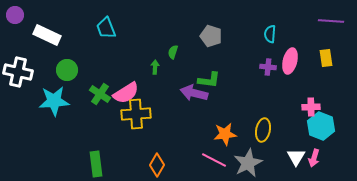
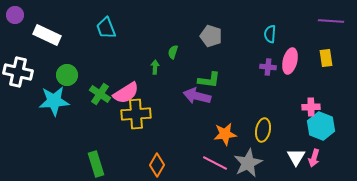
green circle: moved 5 px down
purple arrow: moved 3 px right, 3 px down
pink line: moved 1 px right, 3 px down
green rectangle: rotated 10 degrees counterclockwise
